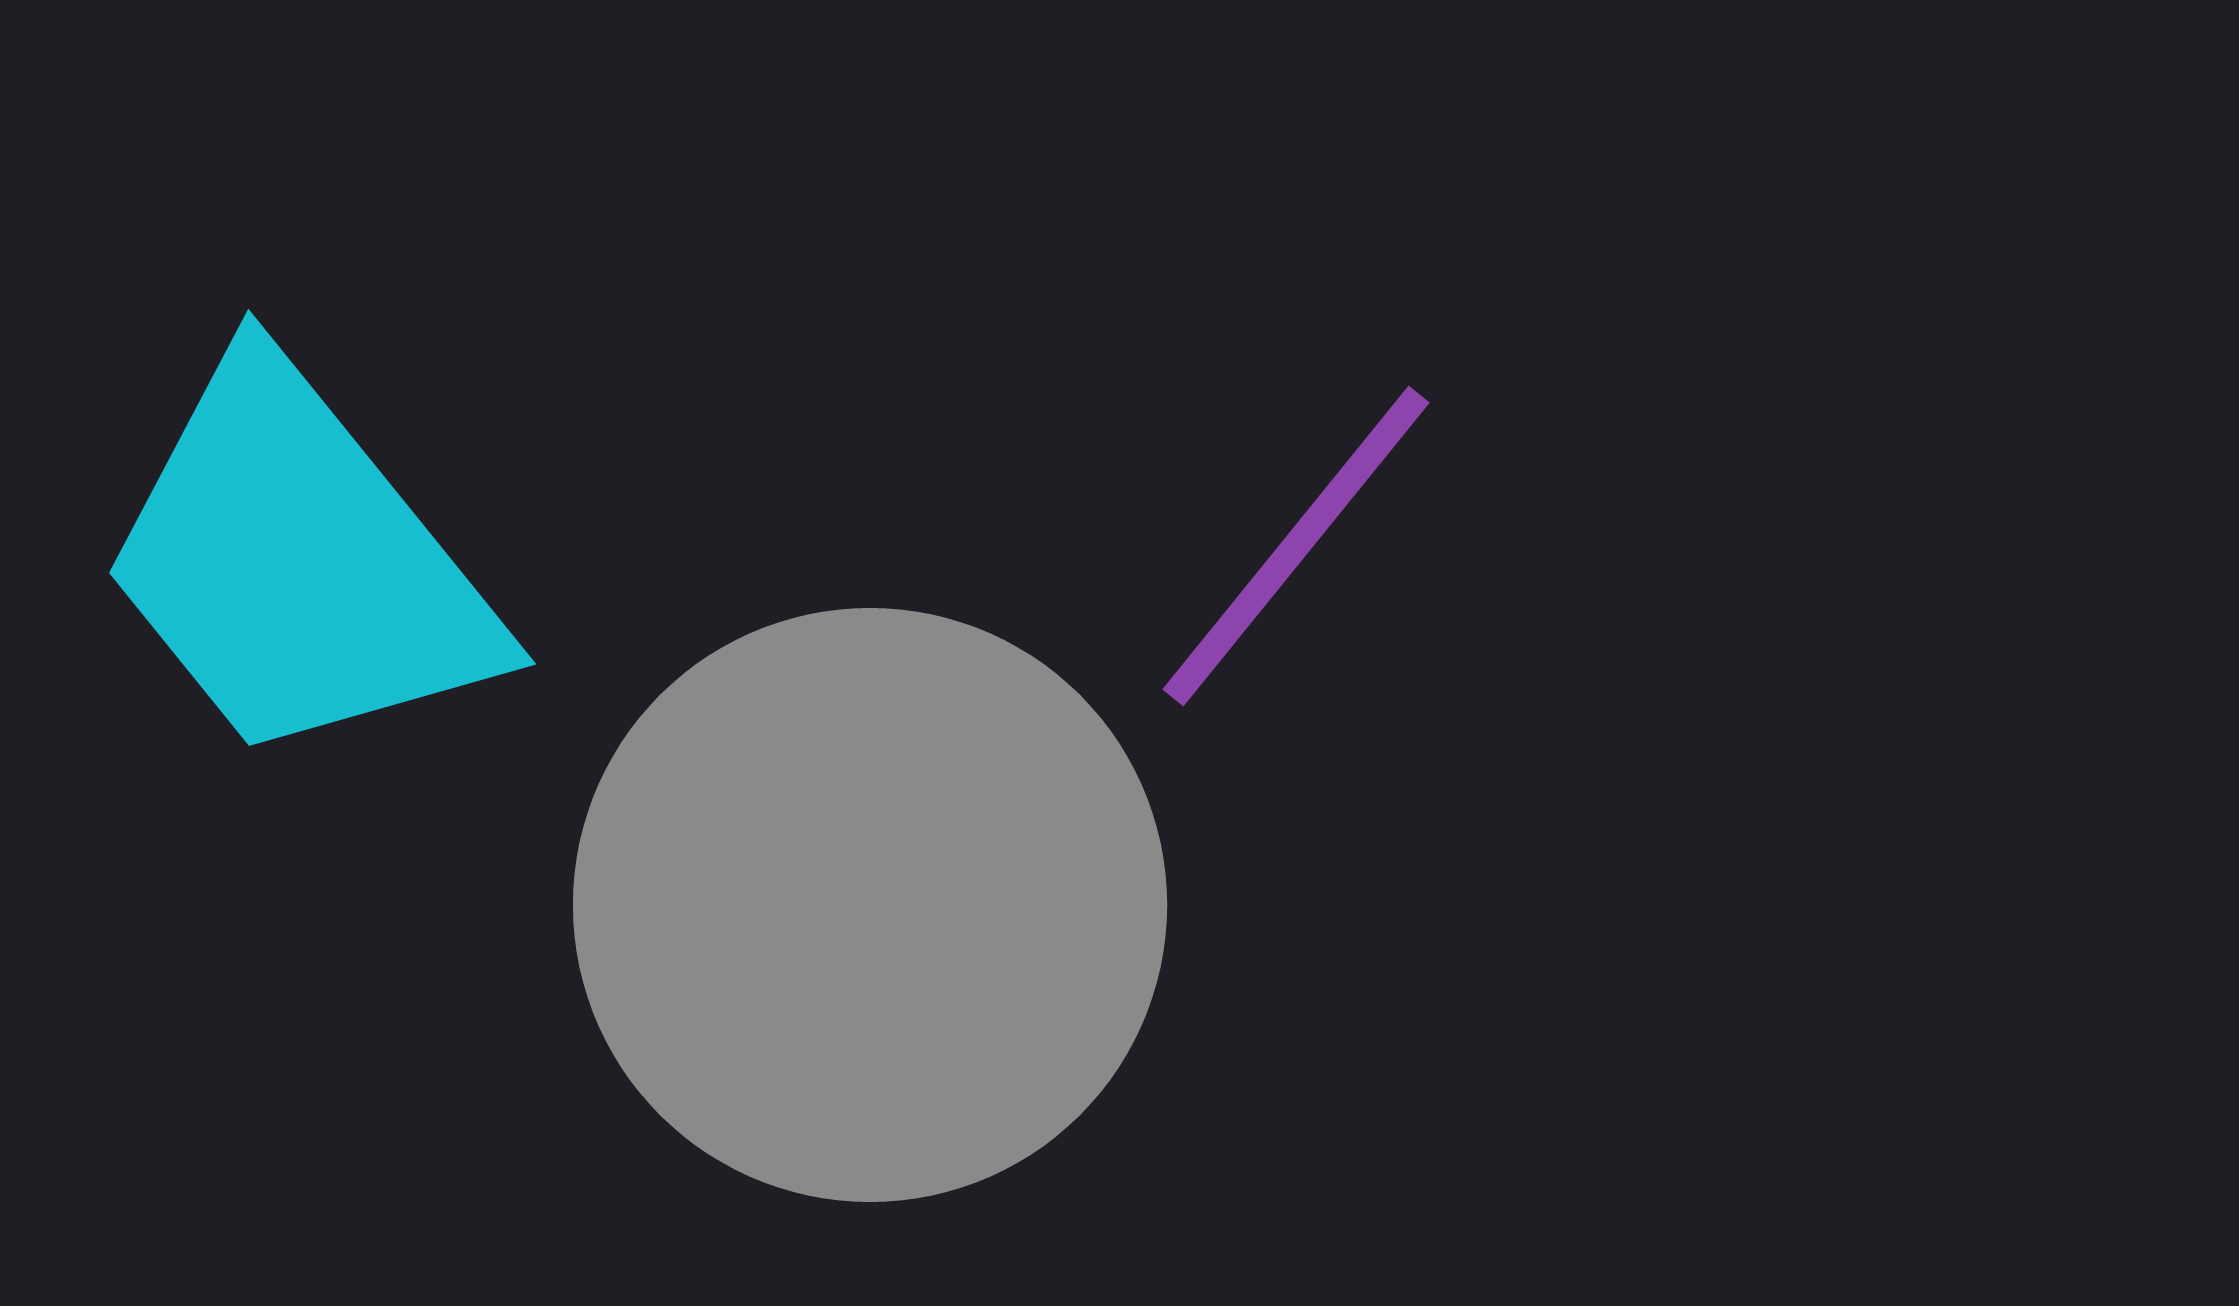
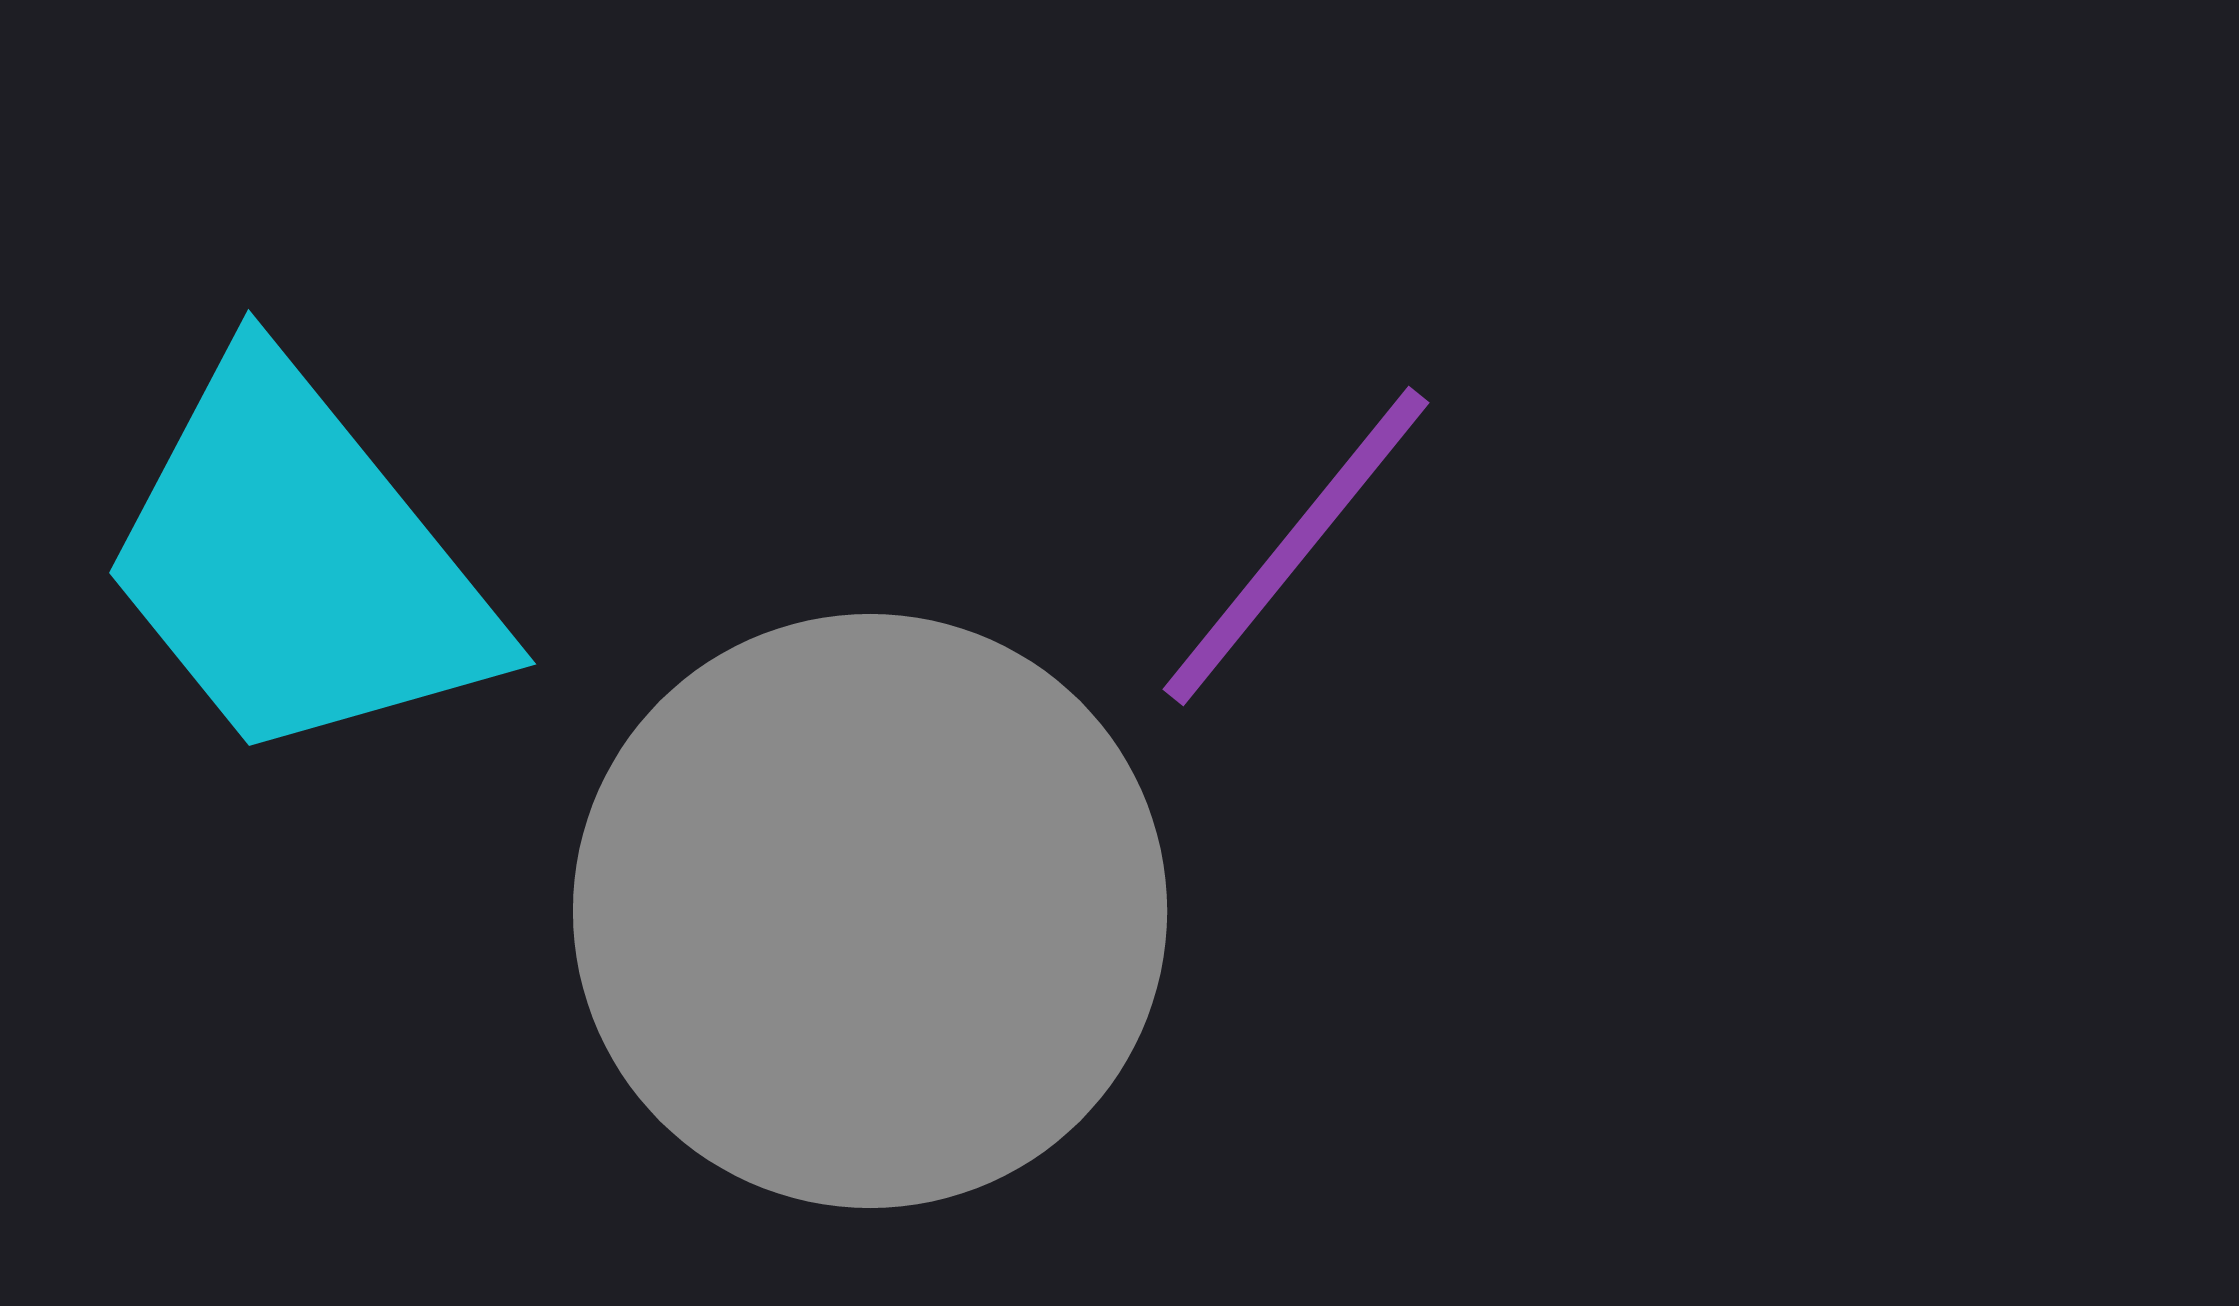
gray circle: moved 6 px down
